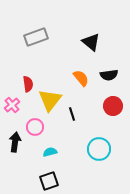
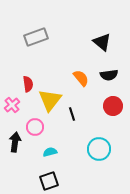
black triangle: moved 11 px right
